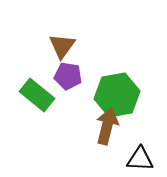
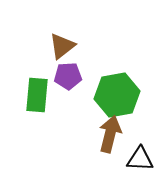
brown triangle: rotated 16 degrees clockwise
purple pentagon: rotated 12 degrees counterclockwise
green rectangle: rotated 56 degrees clockwise
brown arrow: moved 3 px right, 8 px down
